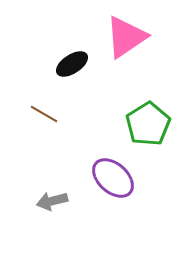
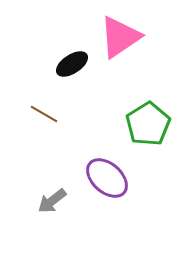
pink triangle: moved 6 px left
purple ellipse: moved 6 px left
gray arrow: rotated 24 degrees counterclockwise
